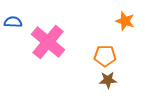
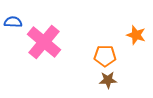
orange star: moved 11 px right, 14 px down
pink cross: moved 4 px left
